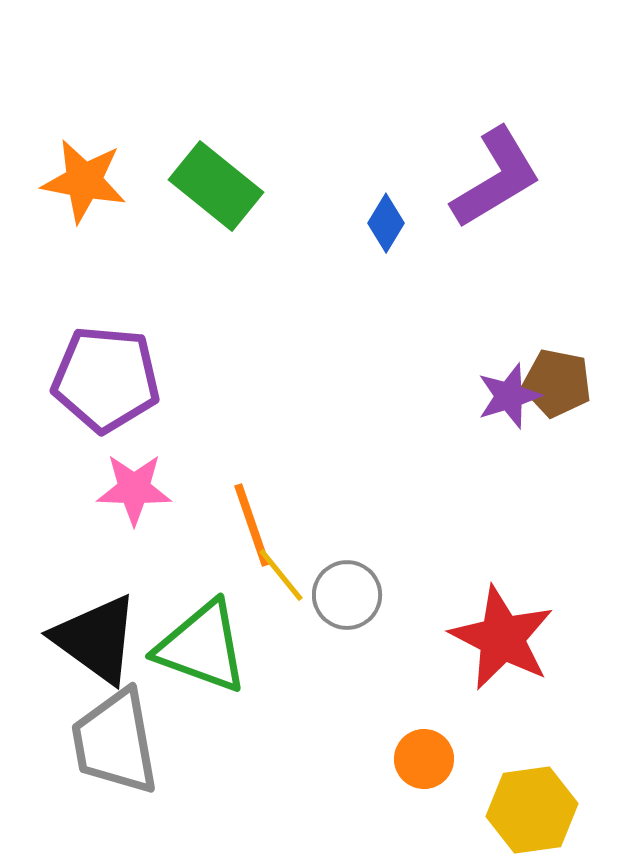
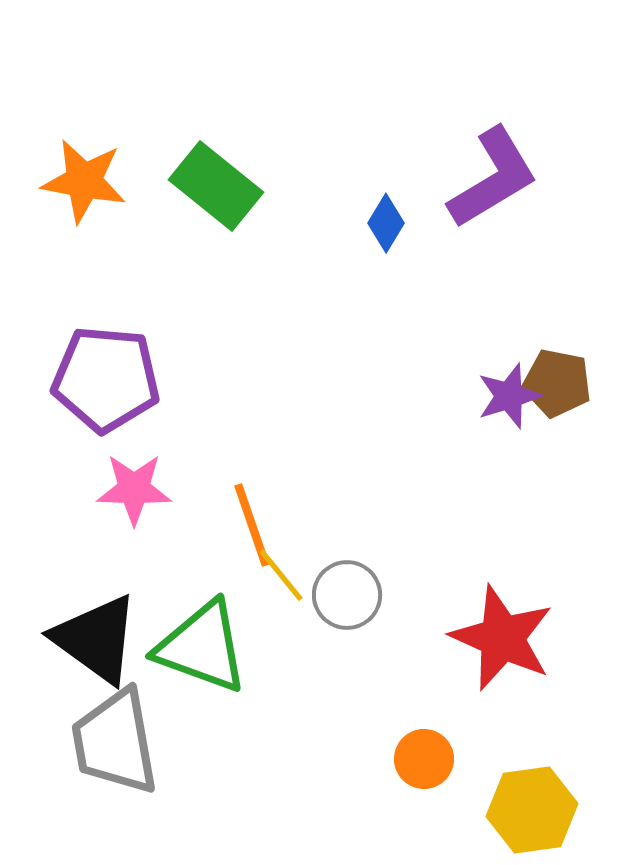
purple L-shape: moved 3 px left
red star: rotated 3 degrees counterclockwise
